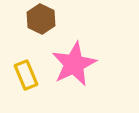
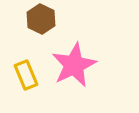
pink star: moved 1 px down
